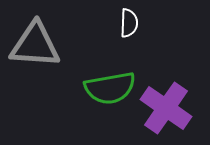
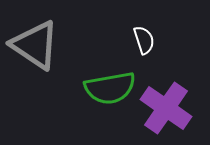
white semicircle: moved 15 px right, 17 px down; rotated 20 degrees counterclockwise
gray triangle: rotated 30 degrees clockwise
